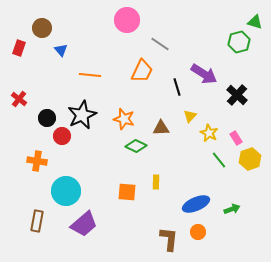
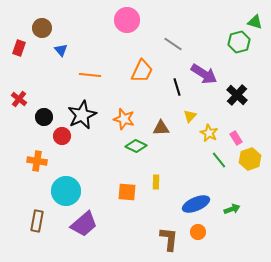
gray line: moved 13 px right
black circle: moved 3 px left, 1 px up
